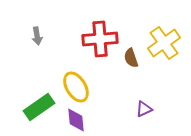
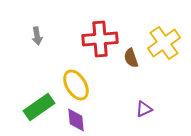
yellow ellipse: moved 2 px up
